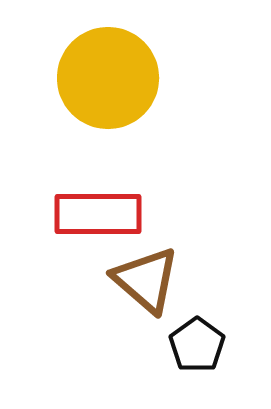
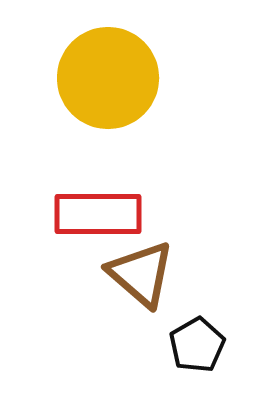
brown triangle: moved 5 px left, 6 px up
black pentagon: rotated 6 degrees clockwise
